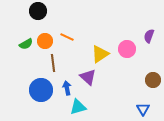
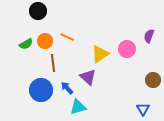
blue arrow: rotated 32 degrees counterclockwise
